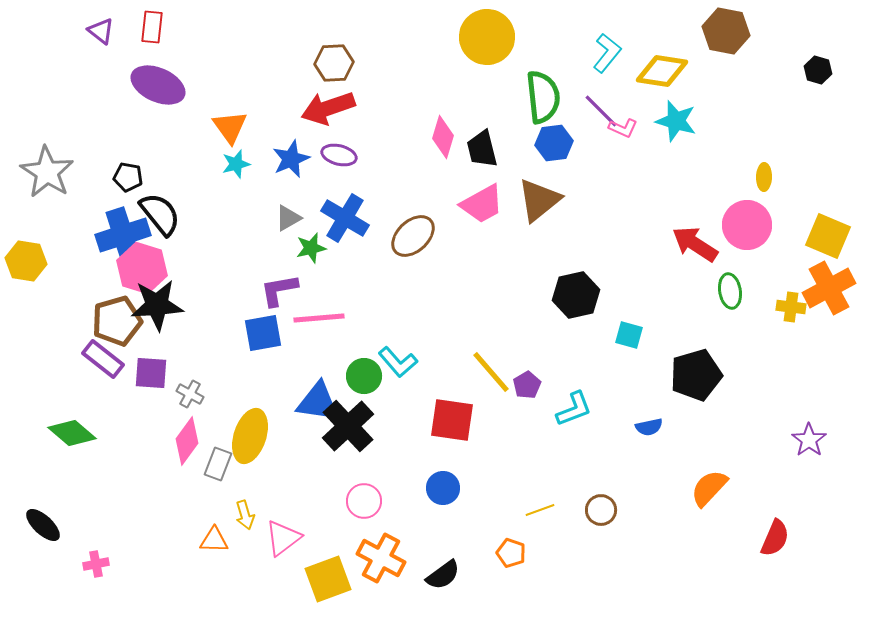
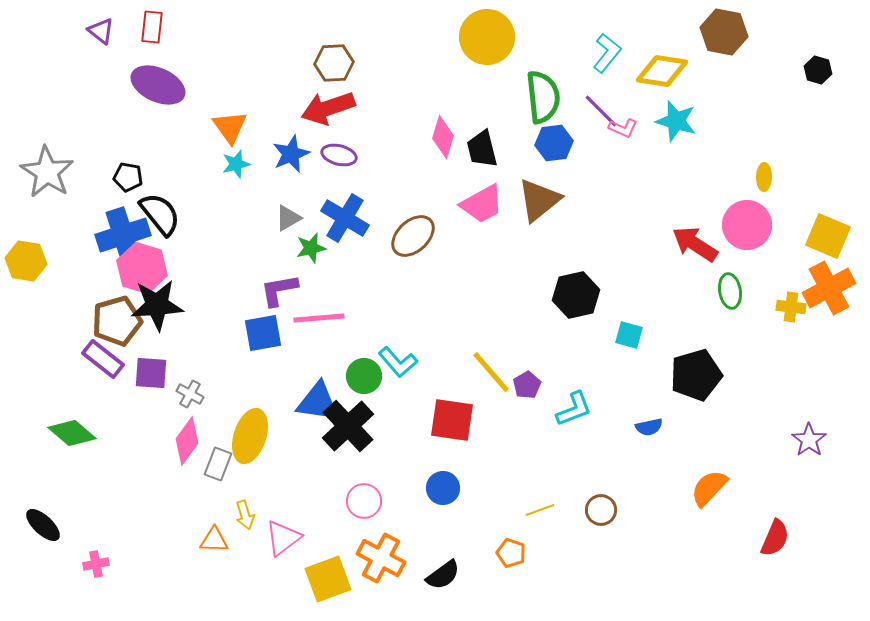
brown hexagon at (726, 31): moved 2 px left, 1 px down
blue star at (291, 159): moved 5 px up
